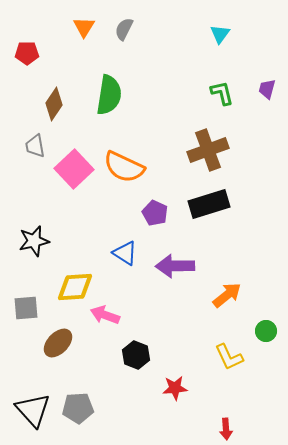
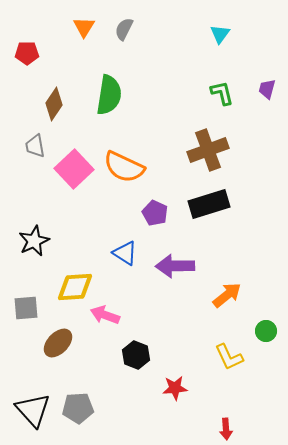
black star: rotated 12 degrees counterclockwise
